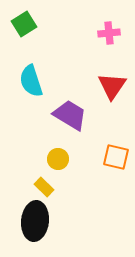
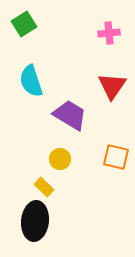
yellow circle: moved 2 px right
